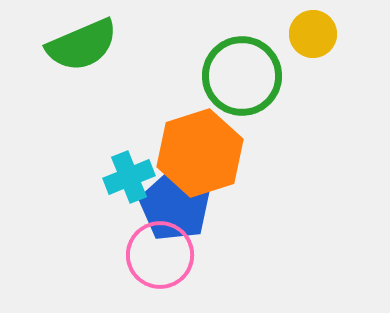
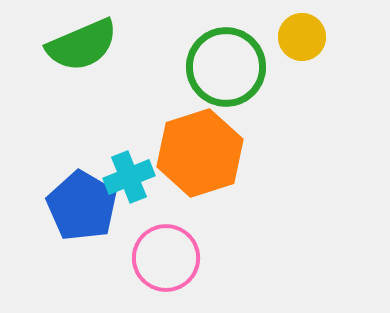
yellow circle: moved 11 px left, 3 px down
green circle: moved 16 px left, 9 px up
blue pentagon: moved 93 px left
pink circle: moved 6 px right, 3 px down
